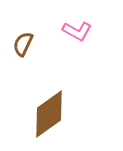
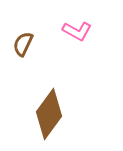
brown diamond: rotated 18 degrees counterclockwise
